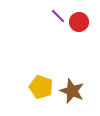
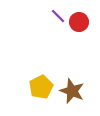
yellow pentagon: rotated 25 degrees clockwise
